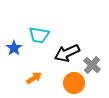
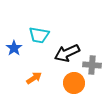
gray cross: rotated 36 degrees counterclockwise
